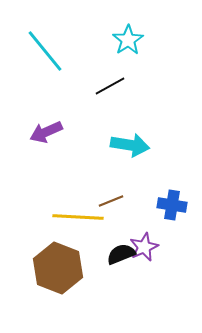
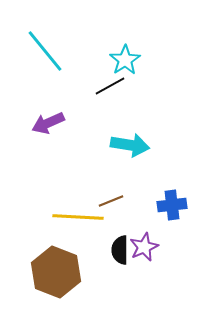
cyan star: moved 3 px left, 20 px down
purple arrow: moved 2 px right, 9 px up
blue cross: rotated 16 degrees counterclockwise
black semicircle: moved 1 px left, 4 px up; rotated 68 degrees counterclockwise
brown hexagon: moved 2 px left, 4 px down
